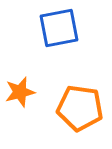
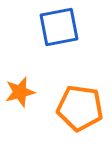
blue square: moved 1 px up
